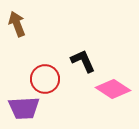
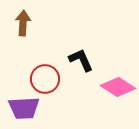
brown arrow: moved 6 px right, 1 px up; rotated 25 degrees clockwise
black L-shape: moved 2 px left, 1 px up
pink diamond: moved 5 px right, 2 px up
